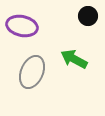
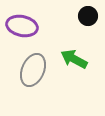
gray ellipse: moved 1 px right, 2 px up
